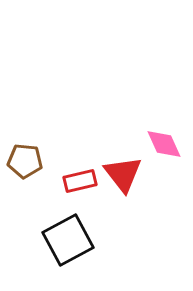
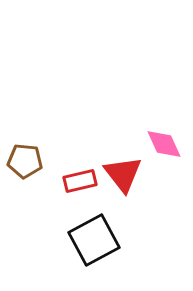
black square: moved 26 px right
